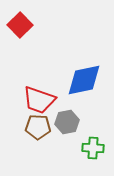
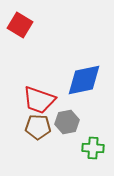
red square: rotated 15 degrees counterclockwise
